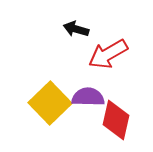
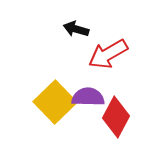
yellow square: moved 5 px right, 1 px up
red diamond: moved 3 px up; rotated 15 degrees clockwise
